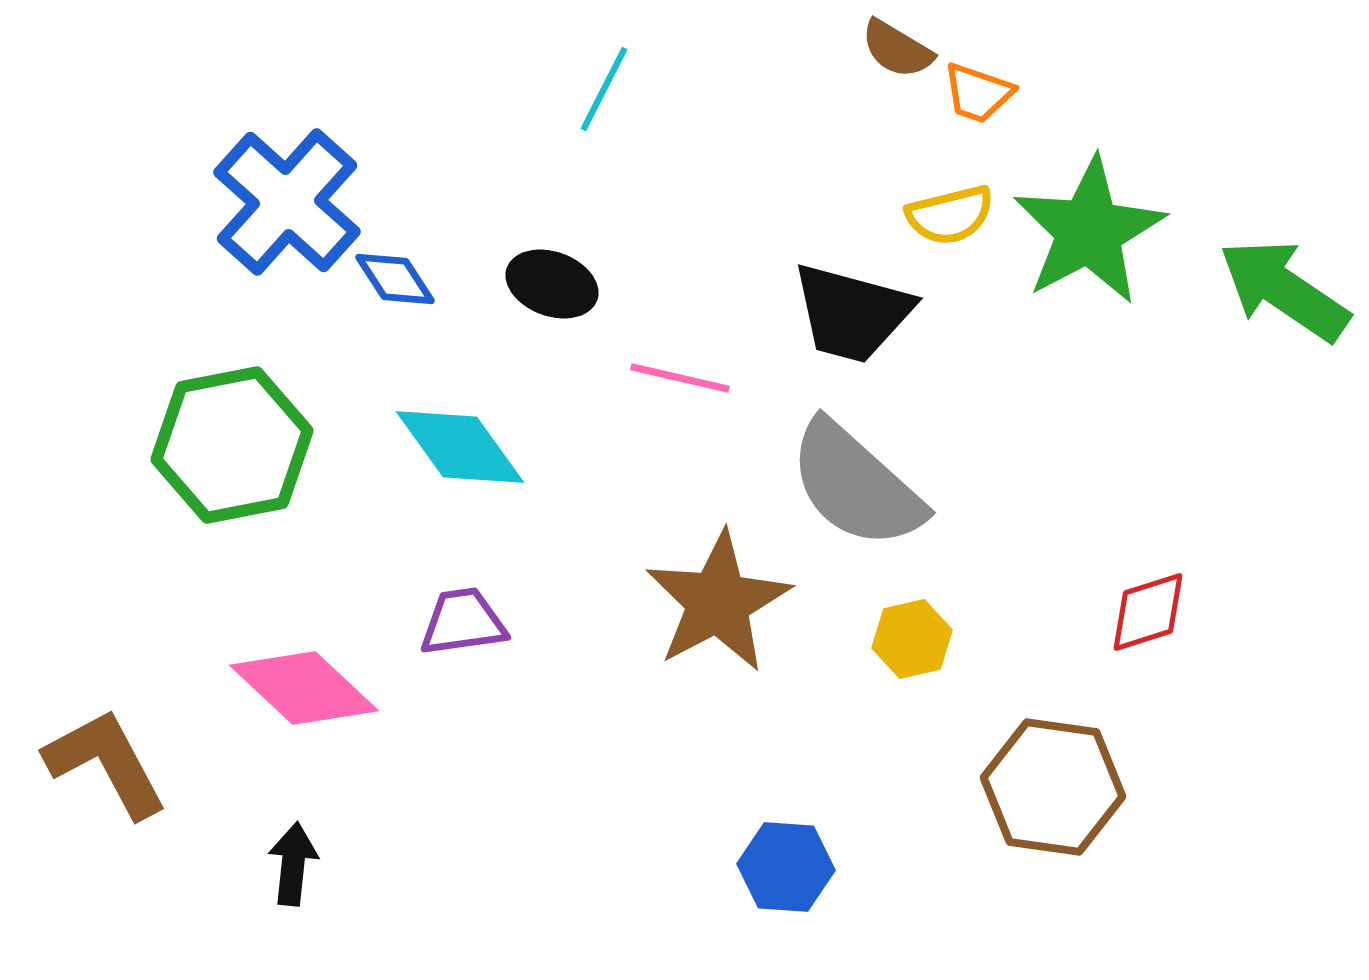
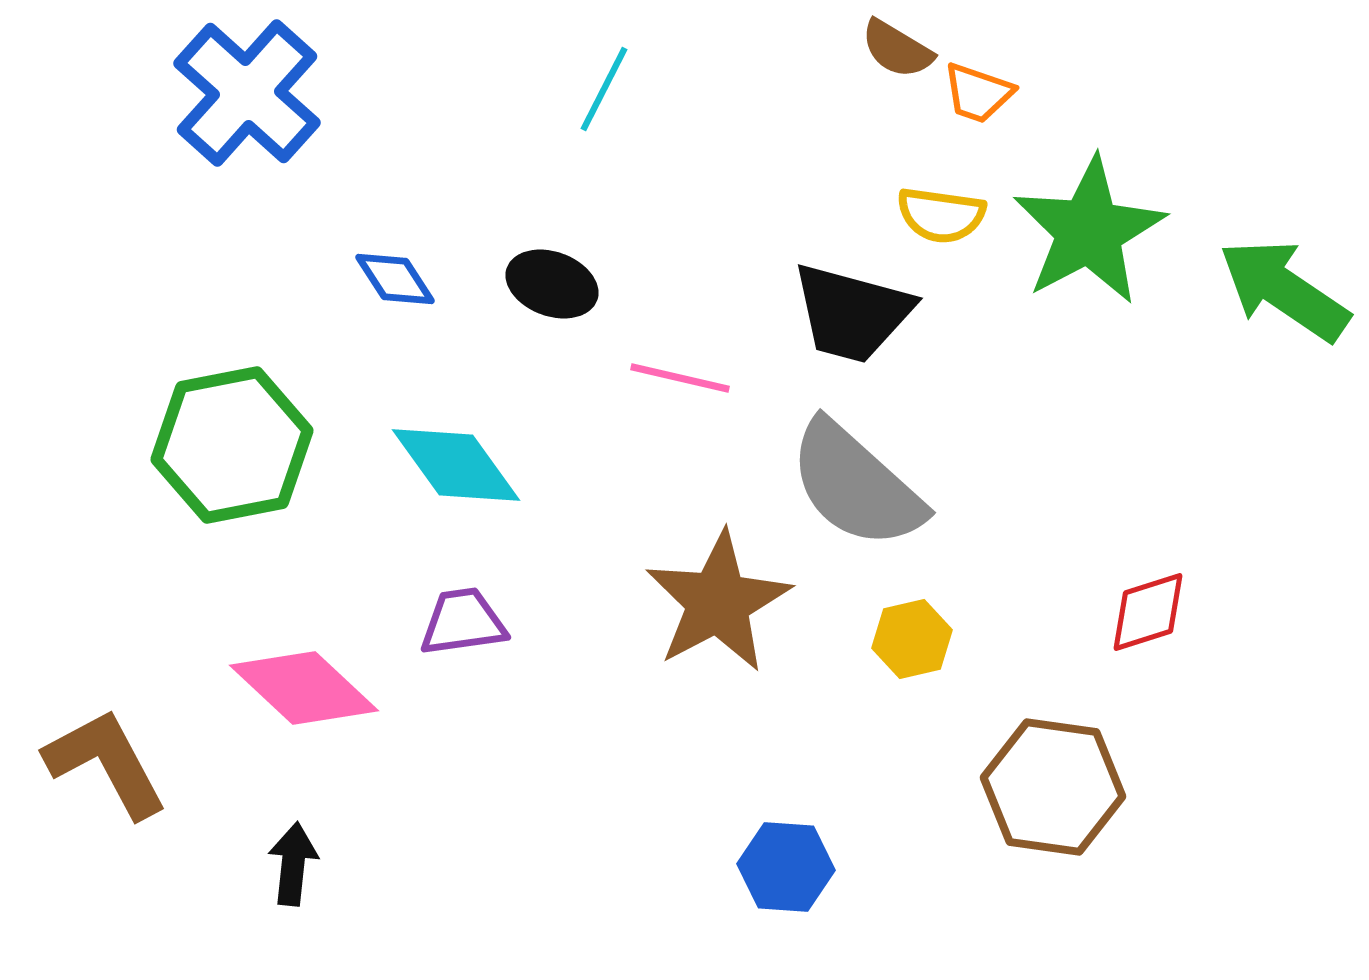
blue cross: moved 40 px left, 109 px up
yellow semicircle: moved 9 px left; rotated 22 degrees clockwise
cyan diamond: moved 4 px left, 18 px down
